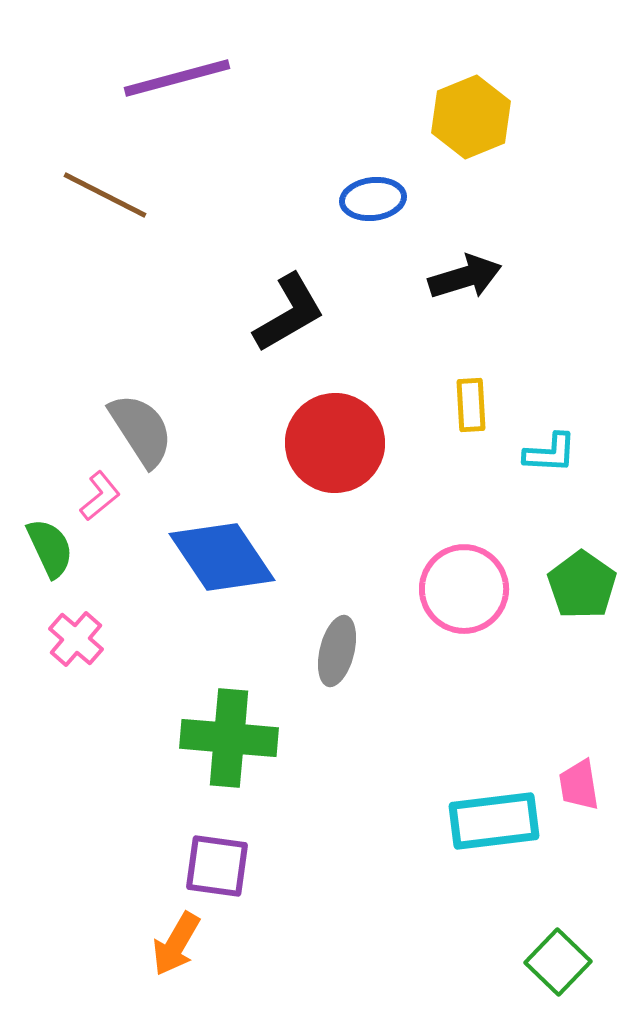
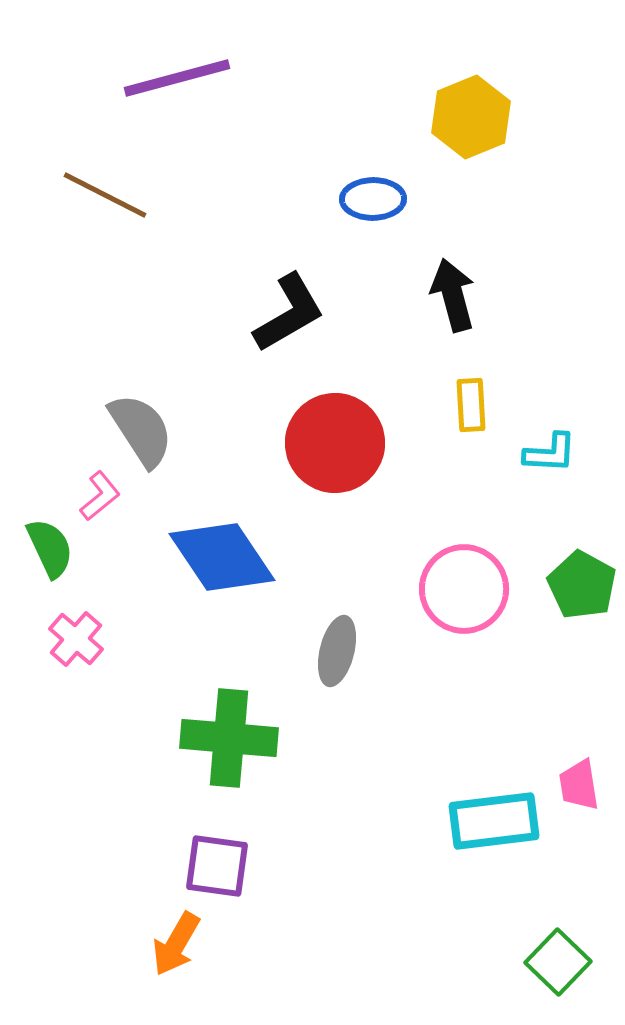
blue ellipse: rotated 6 degrees clockwise
black arrow: moved 12 px left, 18 px down; rotated 88 degrees counterclockwise
green pentagon: rotated 6 degrees counterclockwise
